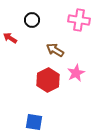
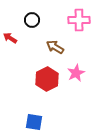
pink cross: rotated 10 degrees counterclockwise
brown arrow: moved 3 px up
red hexagon: moved 1 px left, 1 px up
